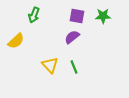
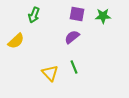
purple square: moved 2 px up
yellow triangle: moved 8 px down
